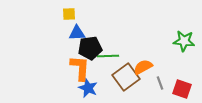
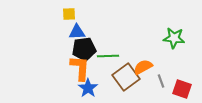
blue triangle: moved 1 px up
green star: moved 10 px left, 3 px up
black pentagon: moved 6 px left, 1 px down
gray line: moved 1 px right, 2 px up
blue star: rotated 12 degrees clockwise
